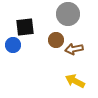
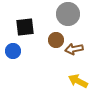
blue circle: moved 6 px down
yellow arrow: moved 3 px right
